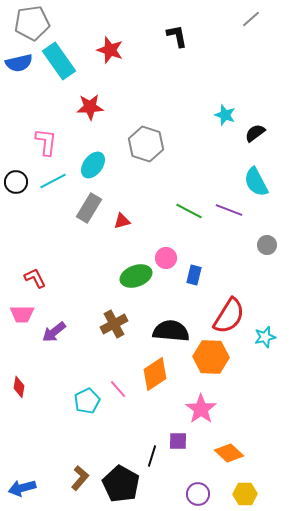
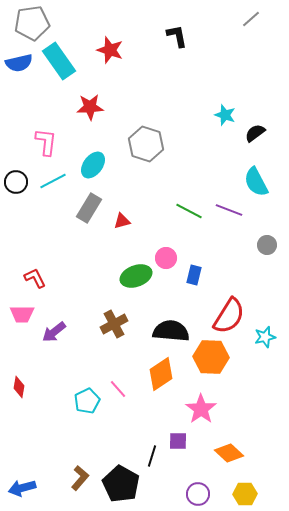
orange diamond at (155, 374): moved 6 px right
